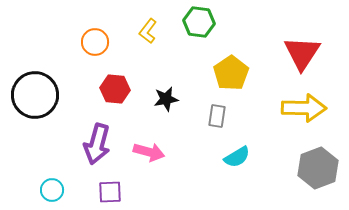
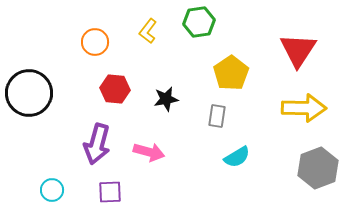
green hexagon: rotated 16 degrees counterclockwise
red triangle: moved 4 px left, 3 px up
black circle: moved 6 px left, 2 px up
